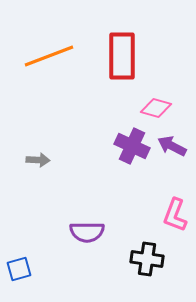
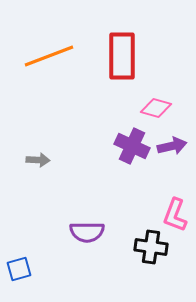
purple arrow: rotated 140 degrees clockwise
black cross: moved 4 px right, 12 px up
